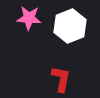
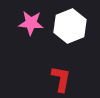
pink star: moved 2 px right, 5 px down
